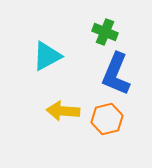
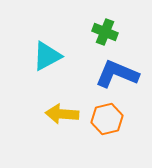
blue L-shape: moved 1 px right; rotated 90 degrees clockwise
yellow arrow: moved 1 px left, 3 px down
